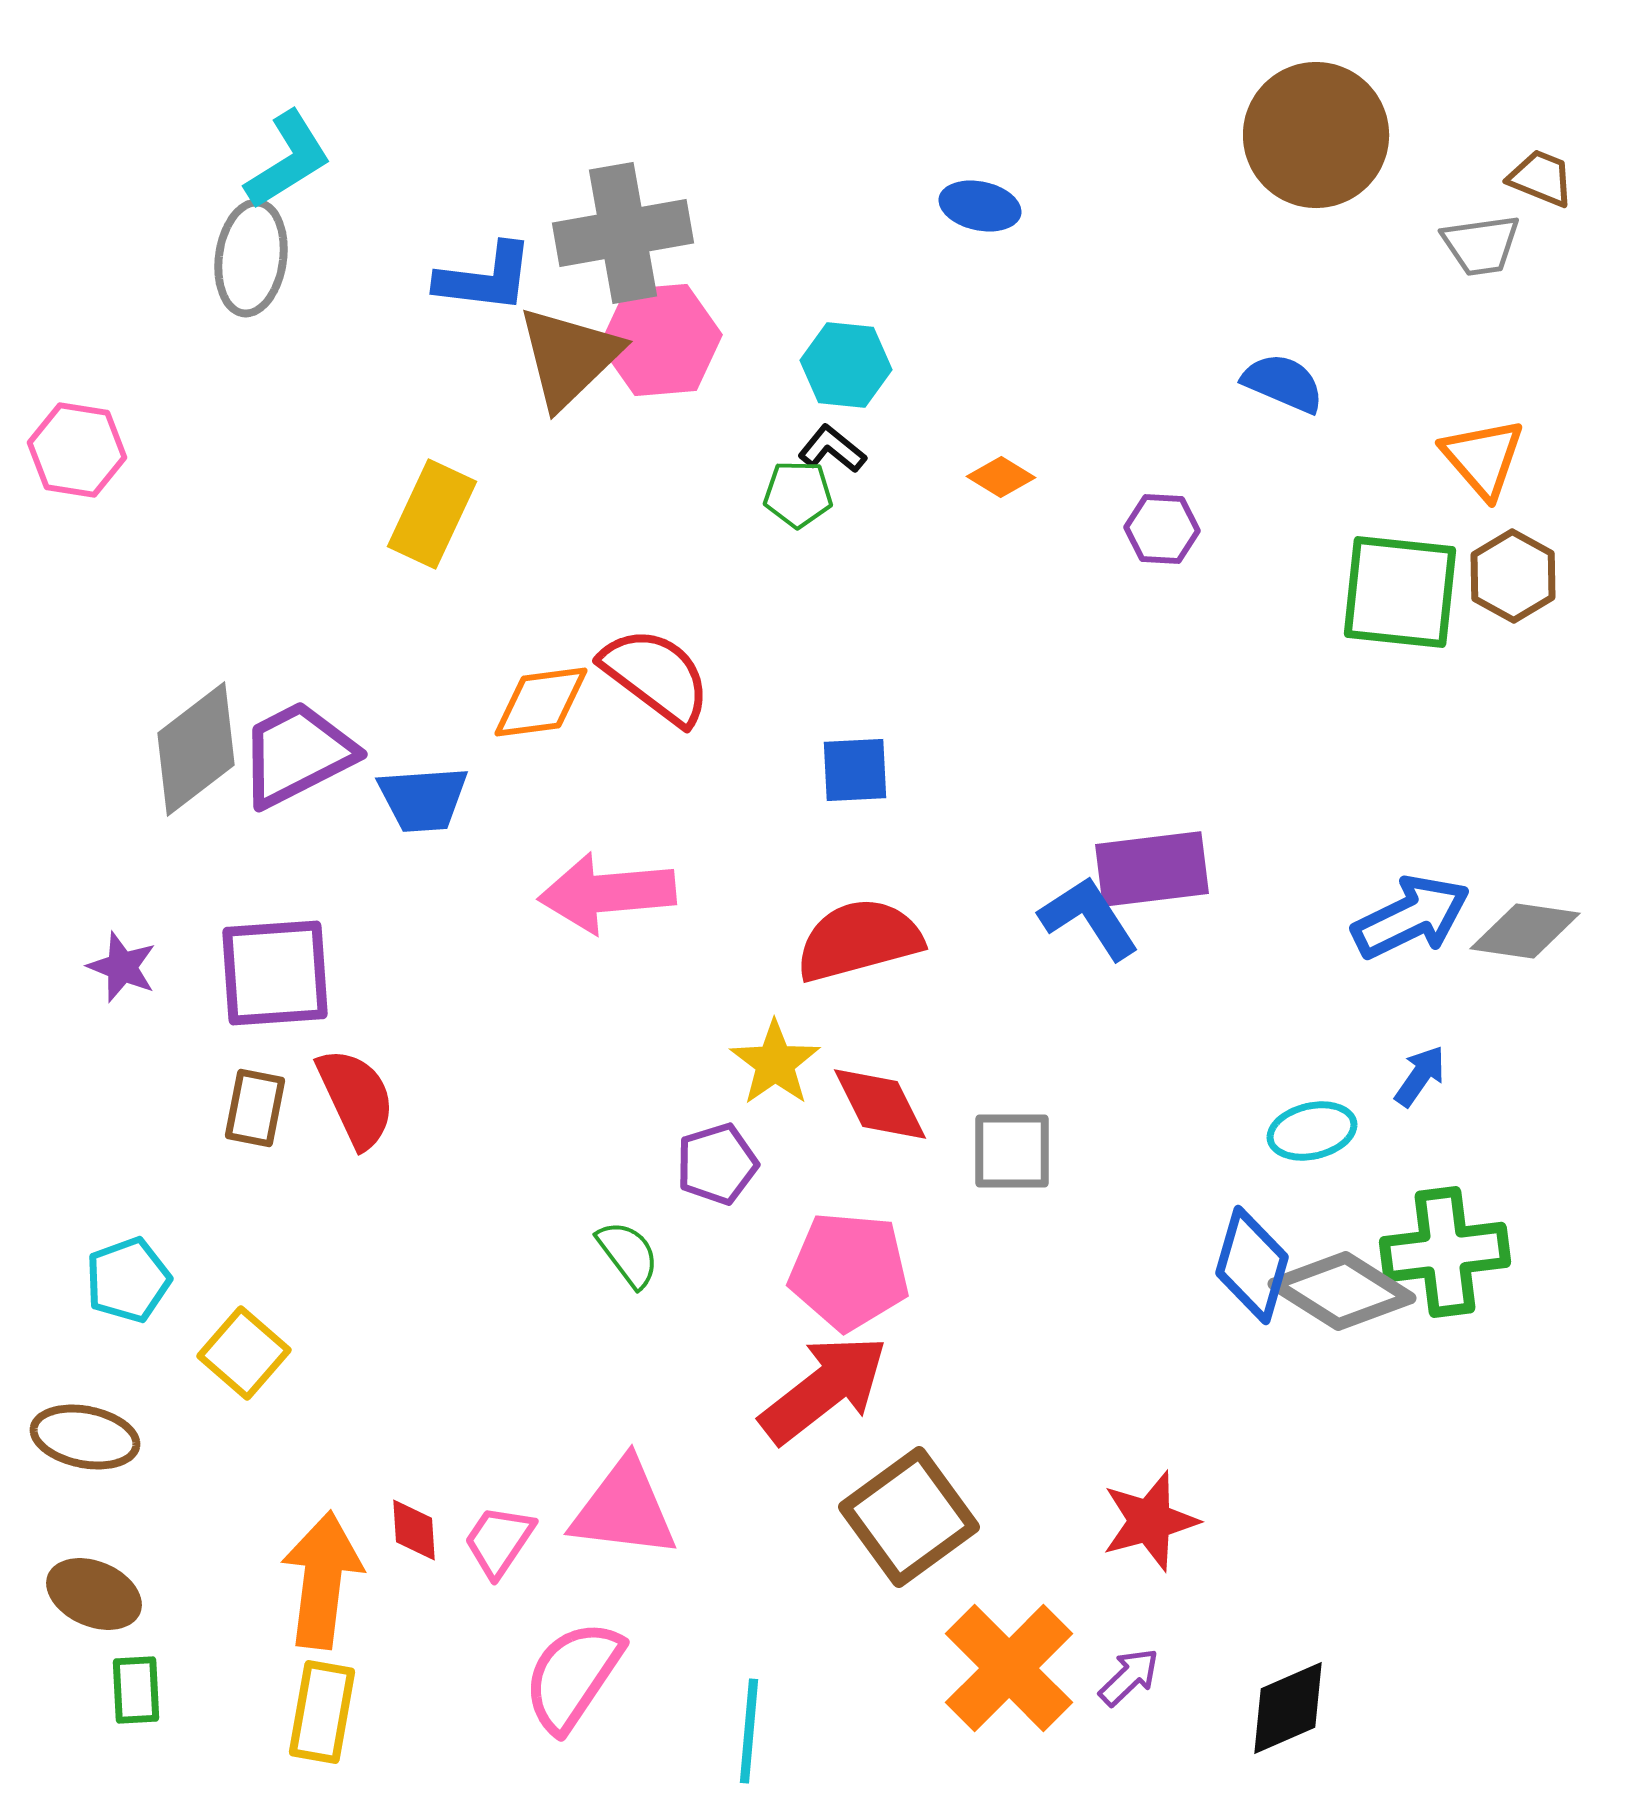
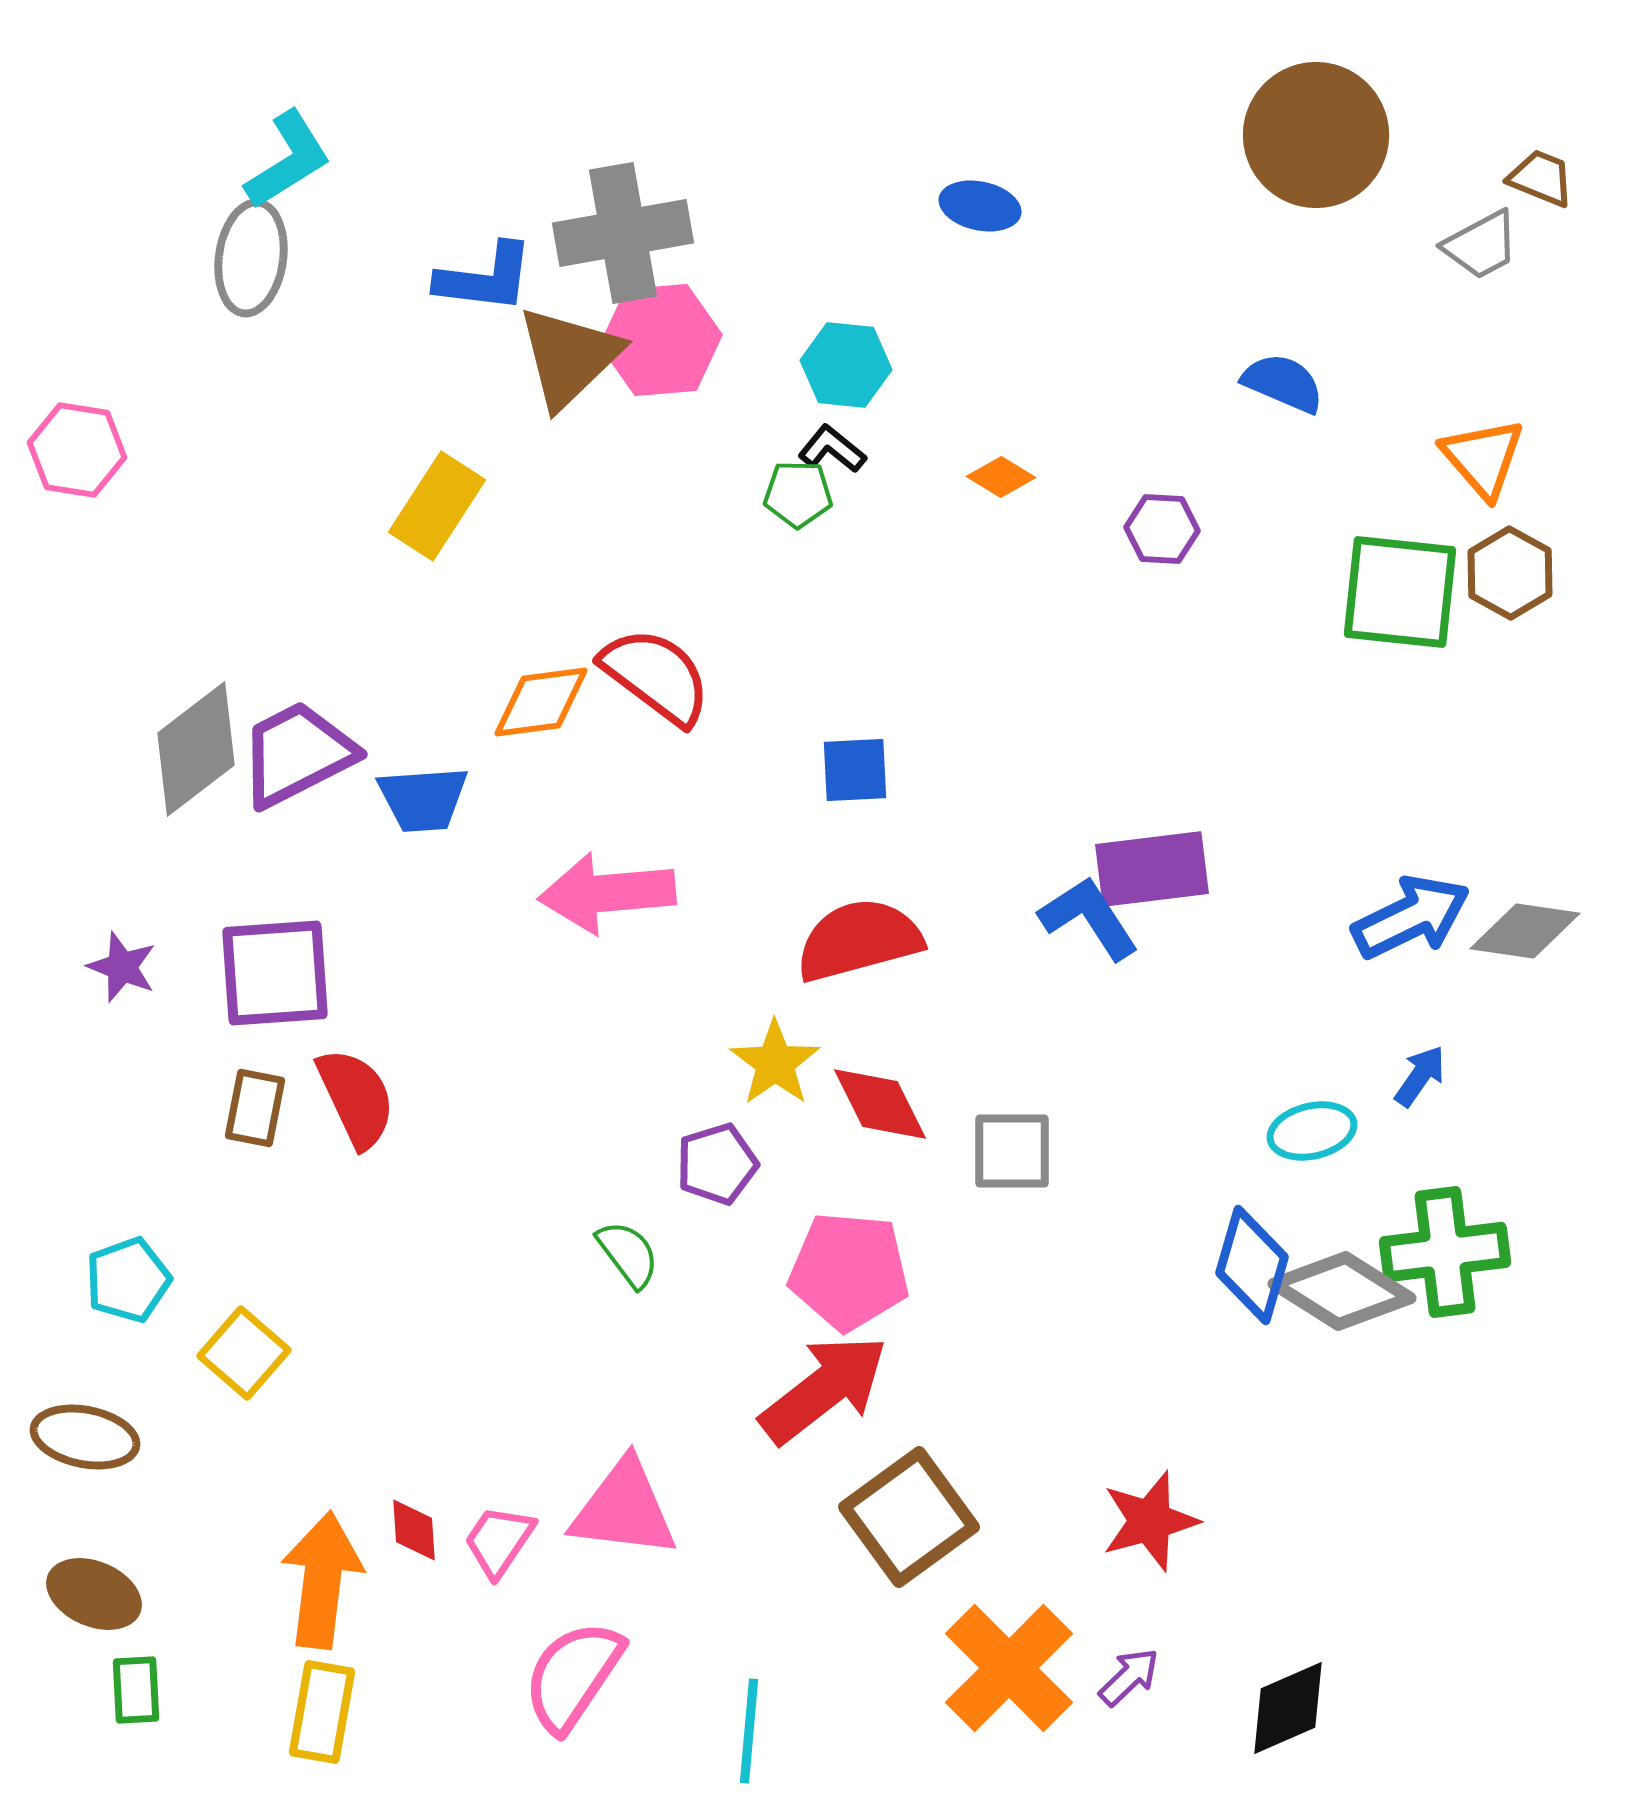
gray trapezoid at (1481, 245): rotated 20 degrees counterclockwise
yellow rectangle at (432, 514): moved 5 px right, 8 px up; rotated 8 degrees clockwise
brown hexagon at (1513, 576): moved 3 px left, 3 px up
